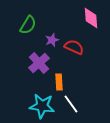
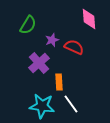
pink diamond: moved 2 px left, 1 px down
